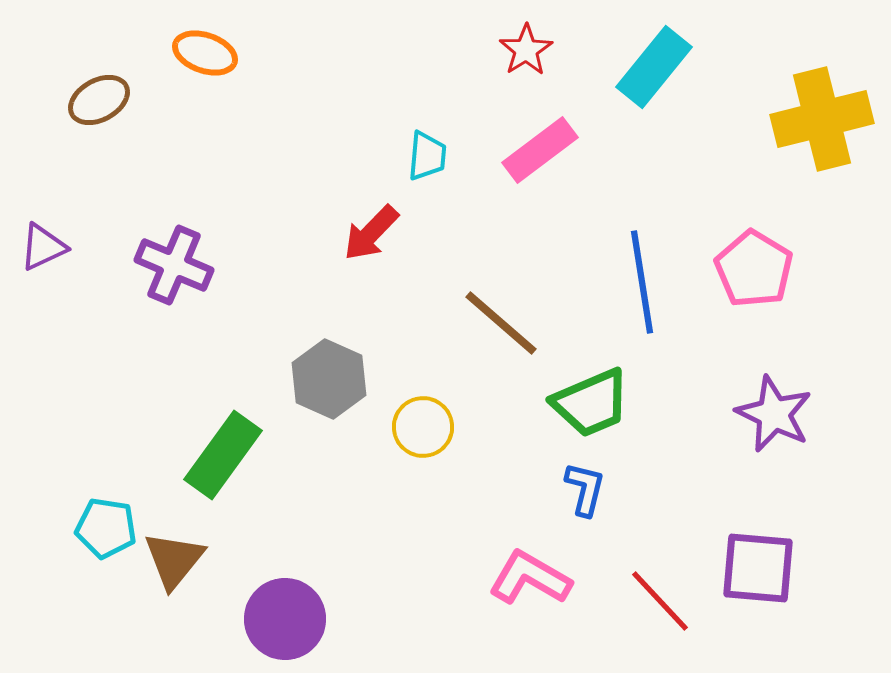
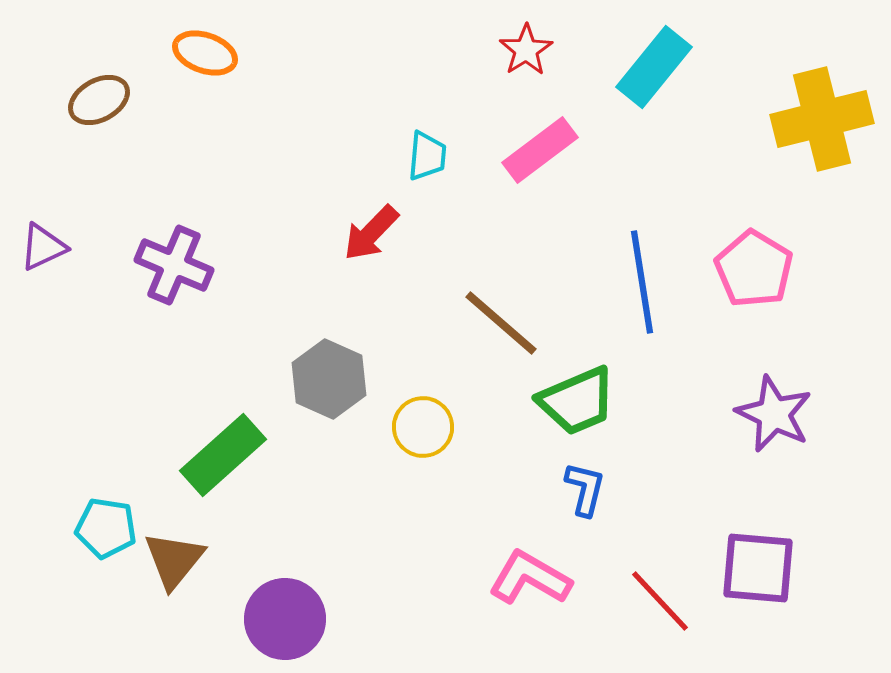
green trapezoid: moved 14 px left, 2 px up
green rectangle: rotated 12 degrees clockwise
